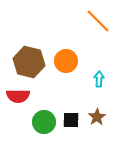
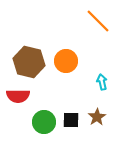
cyan arrow: moved 3 px right, 3 px down; rotated 14 degrees counterclockwise
